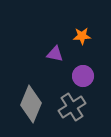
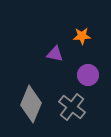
purple circle: moved 5 px right, 1 px up
gray cross: rotated 20 degrees counterclockwise
